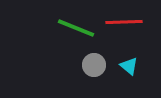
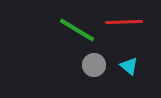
green line: moved 1 px right, 2 px down; rotated 9 degrees clockwise
